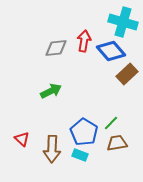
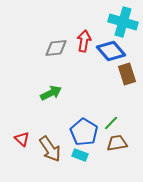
brown rectangle: rotated 65 degrees counterclockwise
green arrow: moved 2 px down
brown arrow: moved 2 px left; rotated 36 degrees counterclockwise
